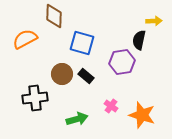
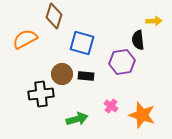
brown diamond: rotated 15 degrees clockwise
black semicircle: moved 1 px left; rotated 18 degrees counterclockwise
black rectangle: rotated 35 degrees counterclockwise
black cross: moved 6 px right, 4 px up
